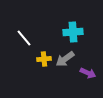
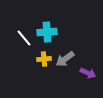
cyan cross: moved 26 px left
